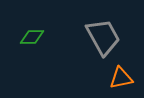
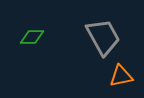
orange triangle: moved 2 px up
